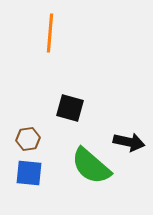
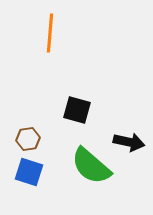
black square: moved 7 px right, 2 px down
blue square: moved 1 px up; rotated 12 degrees clockwise
